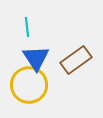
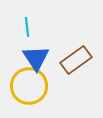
yellow circle: moved 1 px down
